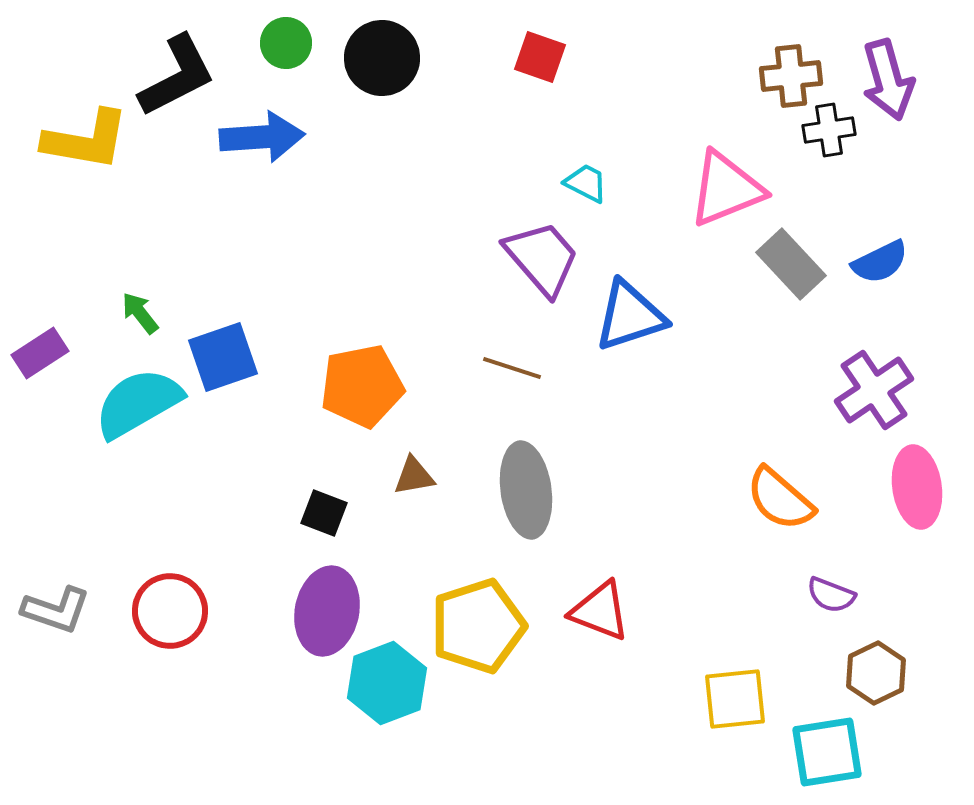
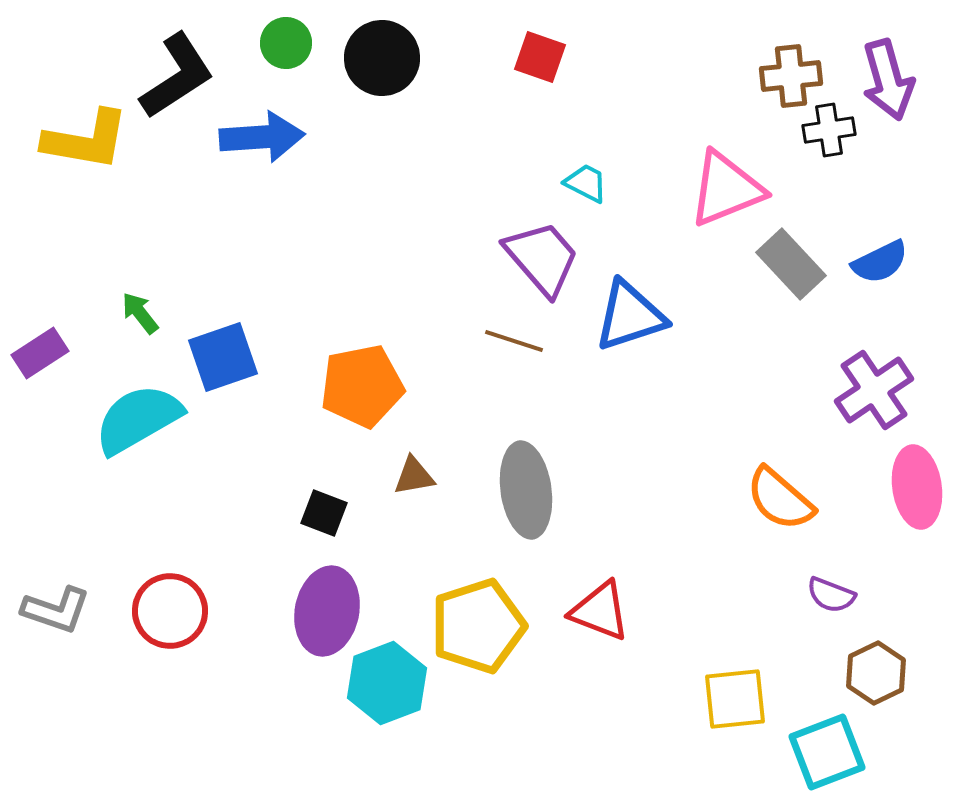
black L-shape: rotated 6 degrees counterclockwise
brown line: moved 2 px right, 27 px up
cyan semicircle: moved 16 px down
cyan square: rotated 12 degrees counterclockwise
